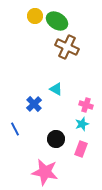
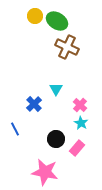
cyan triangle: rotated 32 degrees clockwise
pink cross: moved 6 px left; rotated 24 degrees clockwise
cyan star: moved 1 px left, 1 px up; rotated 24 degrees counterclockwise
pink rectangle: moved 4 px left, 1 px up; rotated 21 degrees clockwise
